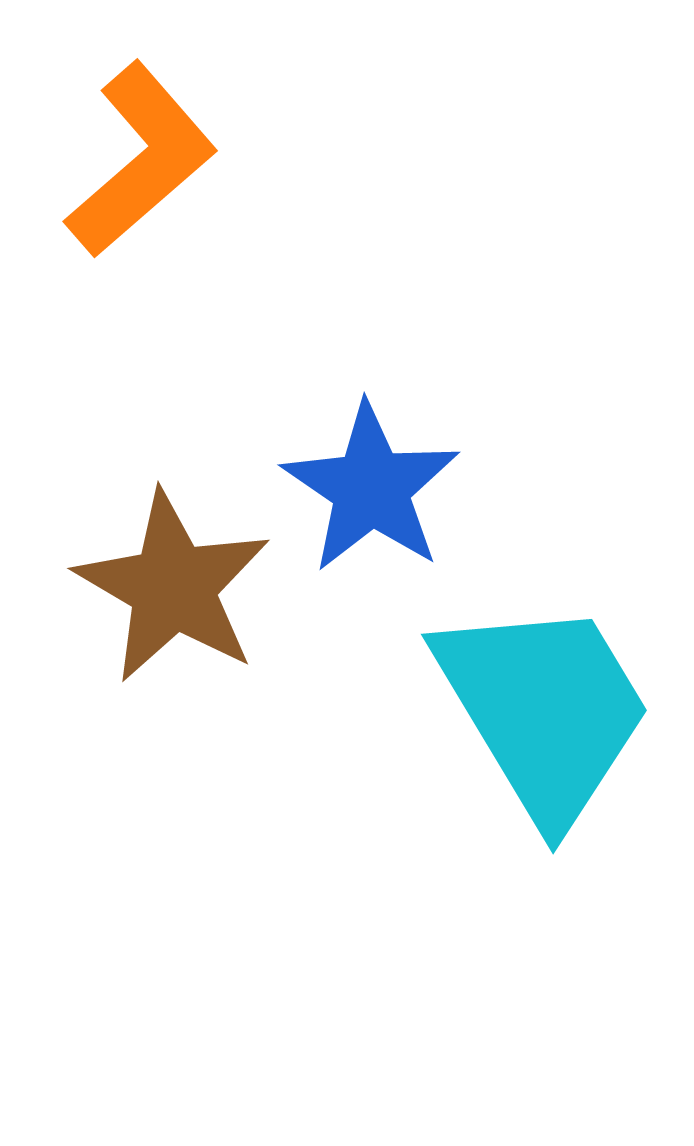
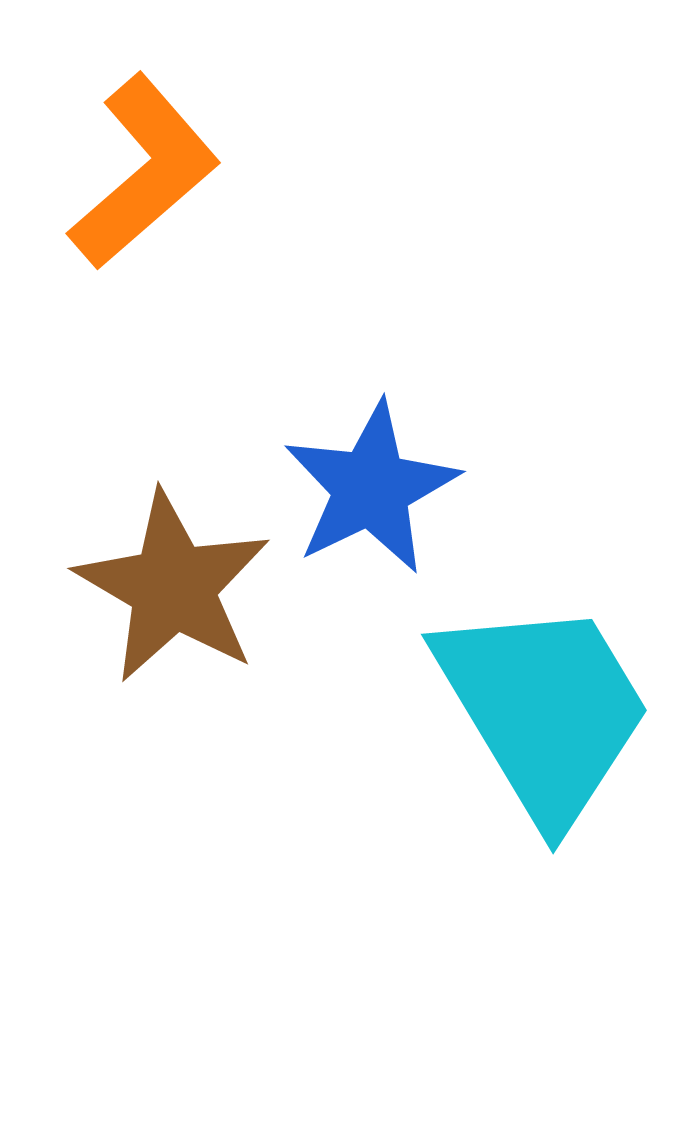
orange L-shape: moved 3 px right, 12 px down
blue star: rotated 12 degrees clockwise
